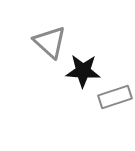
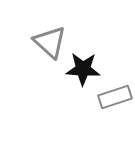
black star: moved 2 px up
